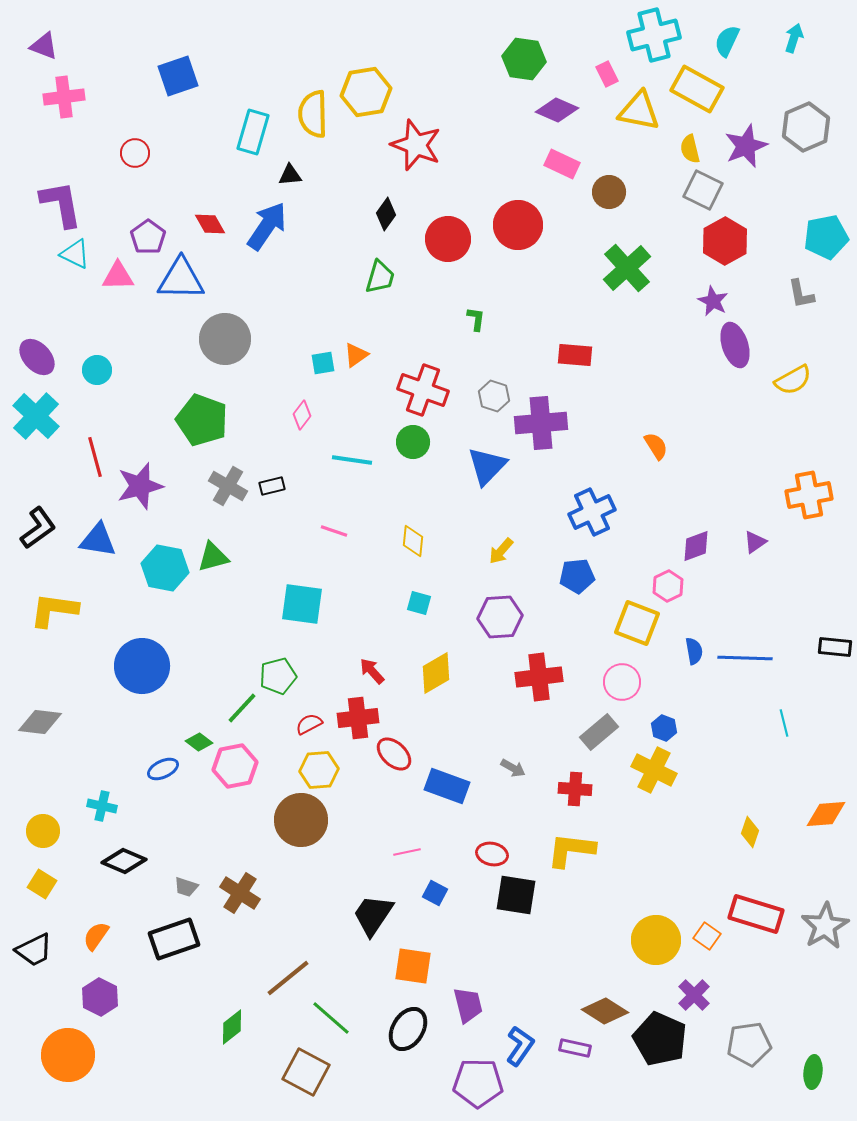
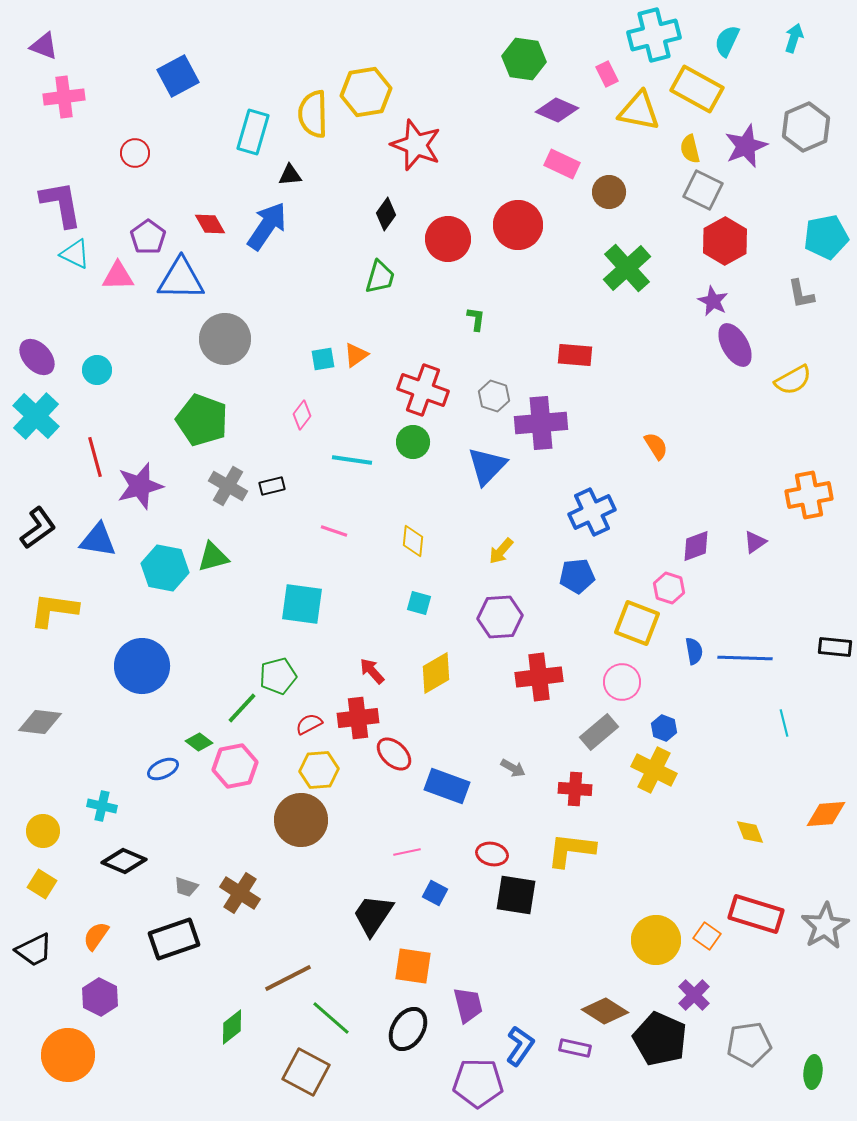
blue square at (178, 76): rotated 9 degrees counterclockwise
purple ellipse at (735, 345): rotated 12 degrees counterclockwise
cyan square at (323, 363): moved 4 px up
pink hexagon at (668, 586): moved 1 px right, 2 px down; rotated 16 degrees counterclockwise
yellow diamond at (750, 832): rotated 40 degrees counterclockwise
brown line at (288, 978): rotated 12 degrees clockwise
